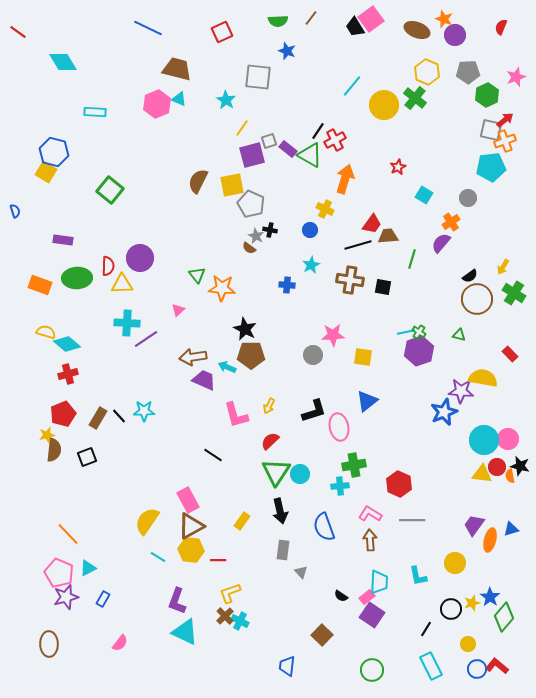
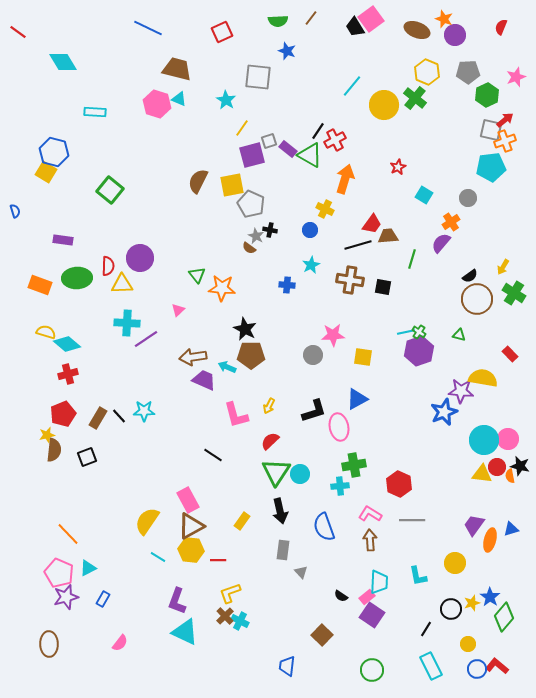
pink hexagon at (157, 104): rotated 20 degrees counterclockwise
blue triangle at (367, 401): moved 10 px left, 2 px up; rotated 10 degrees clockwise
